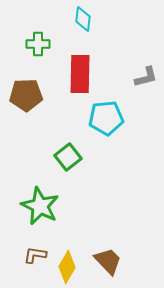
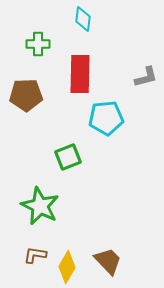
green square: rotated 16 degrees clockwise
